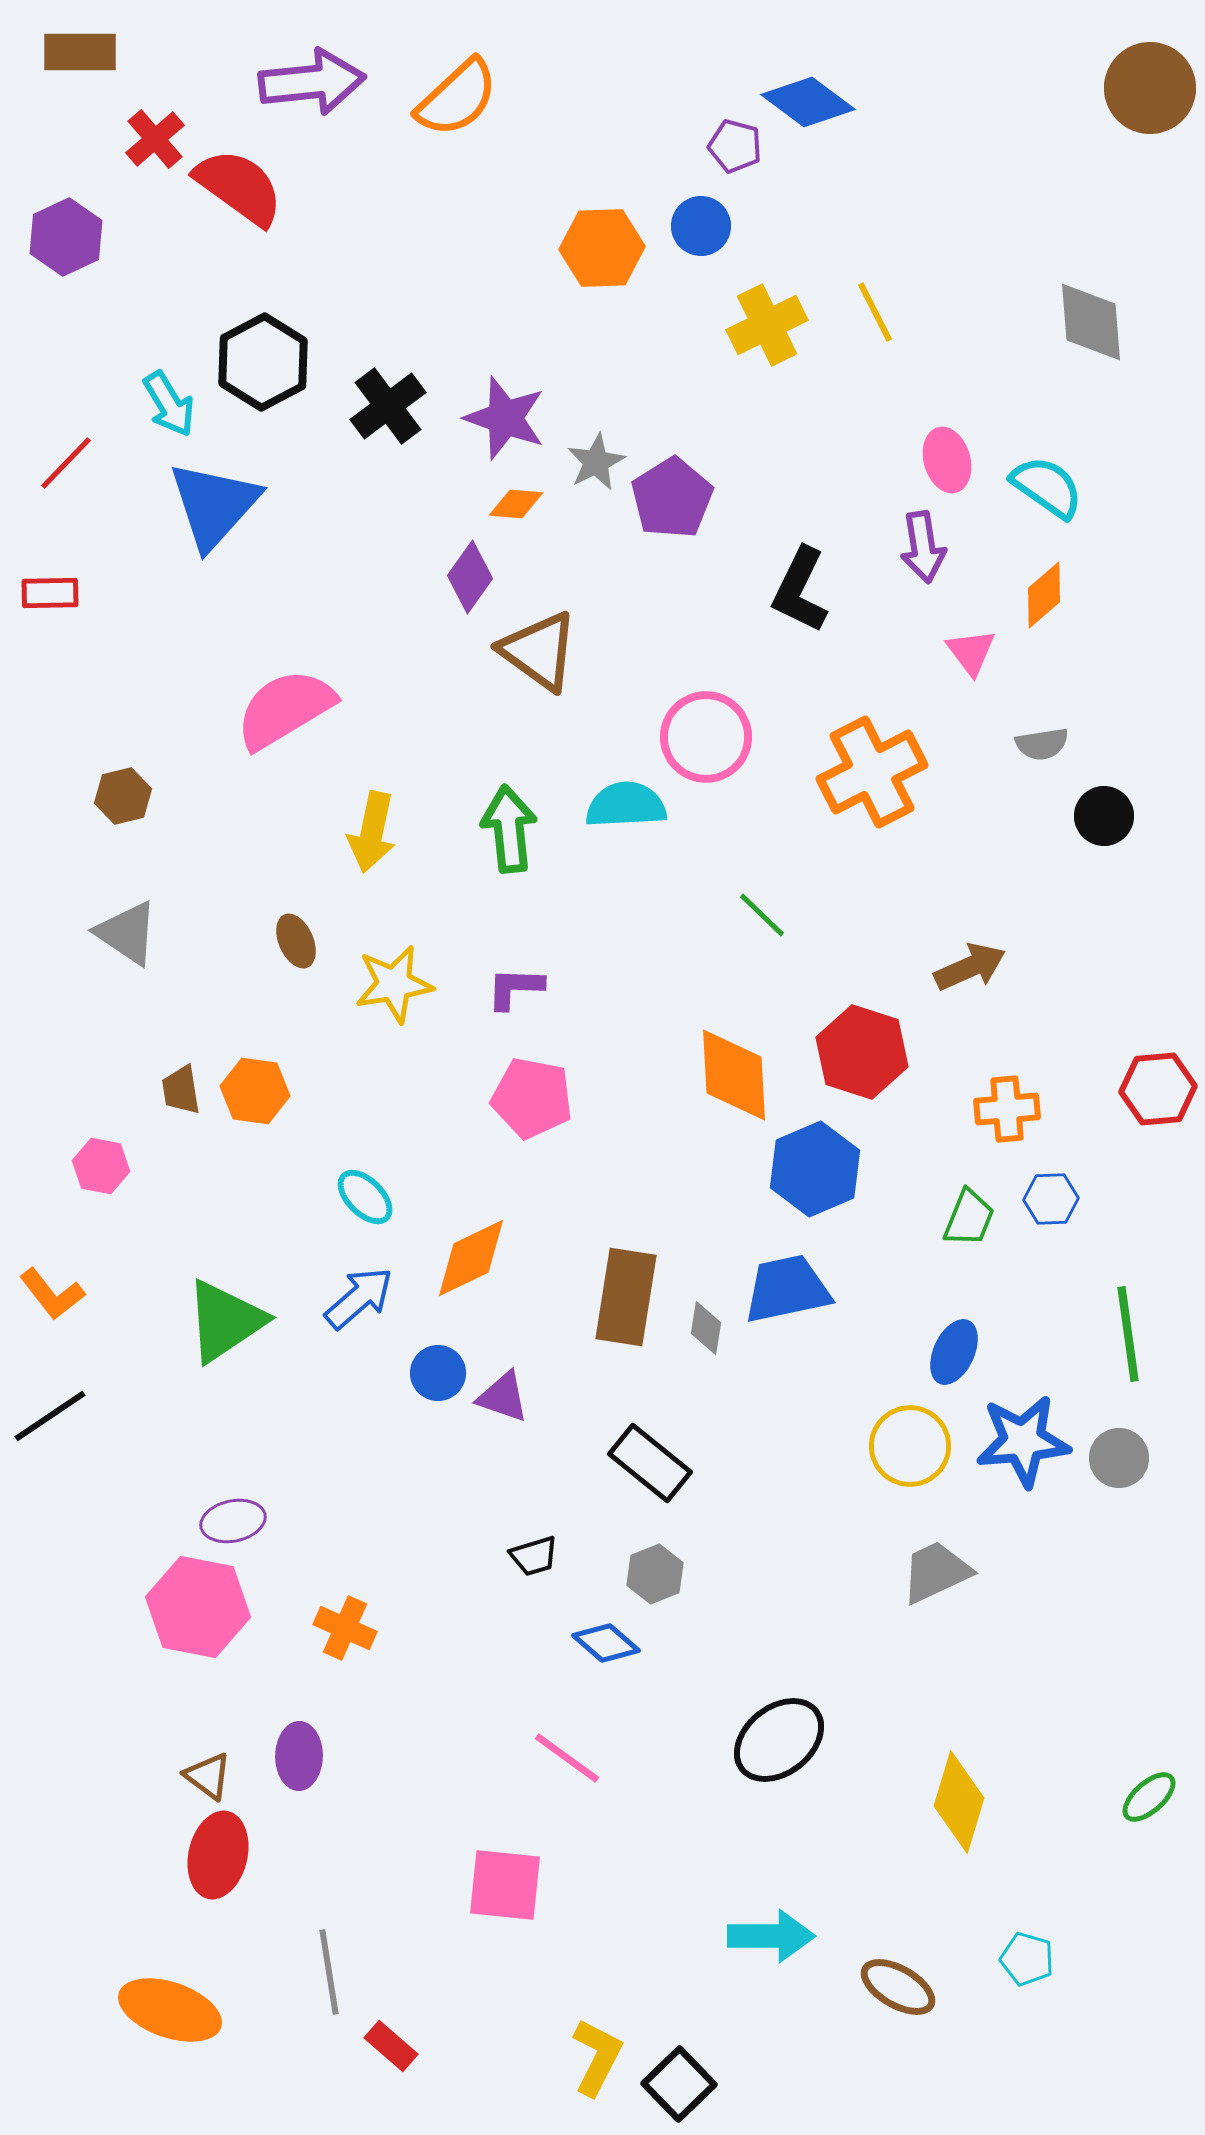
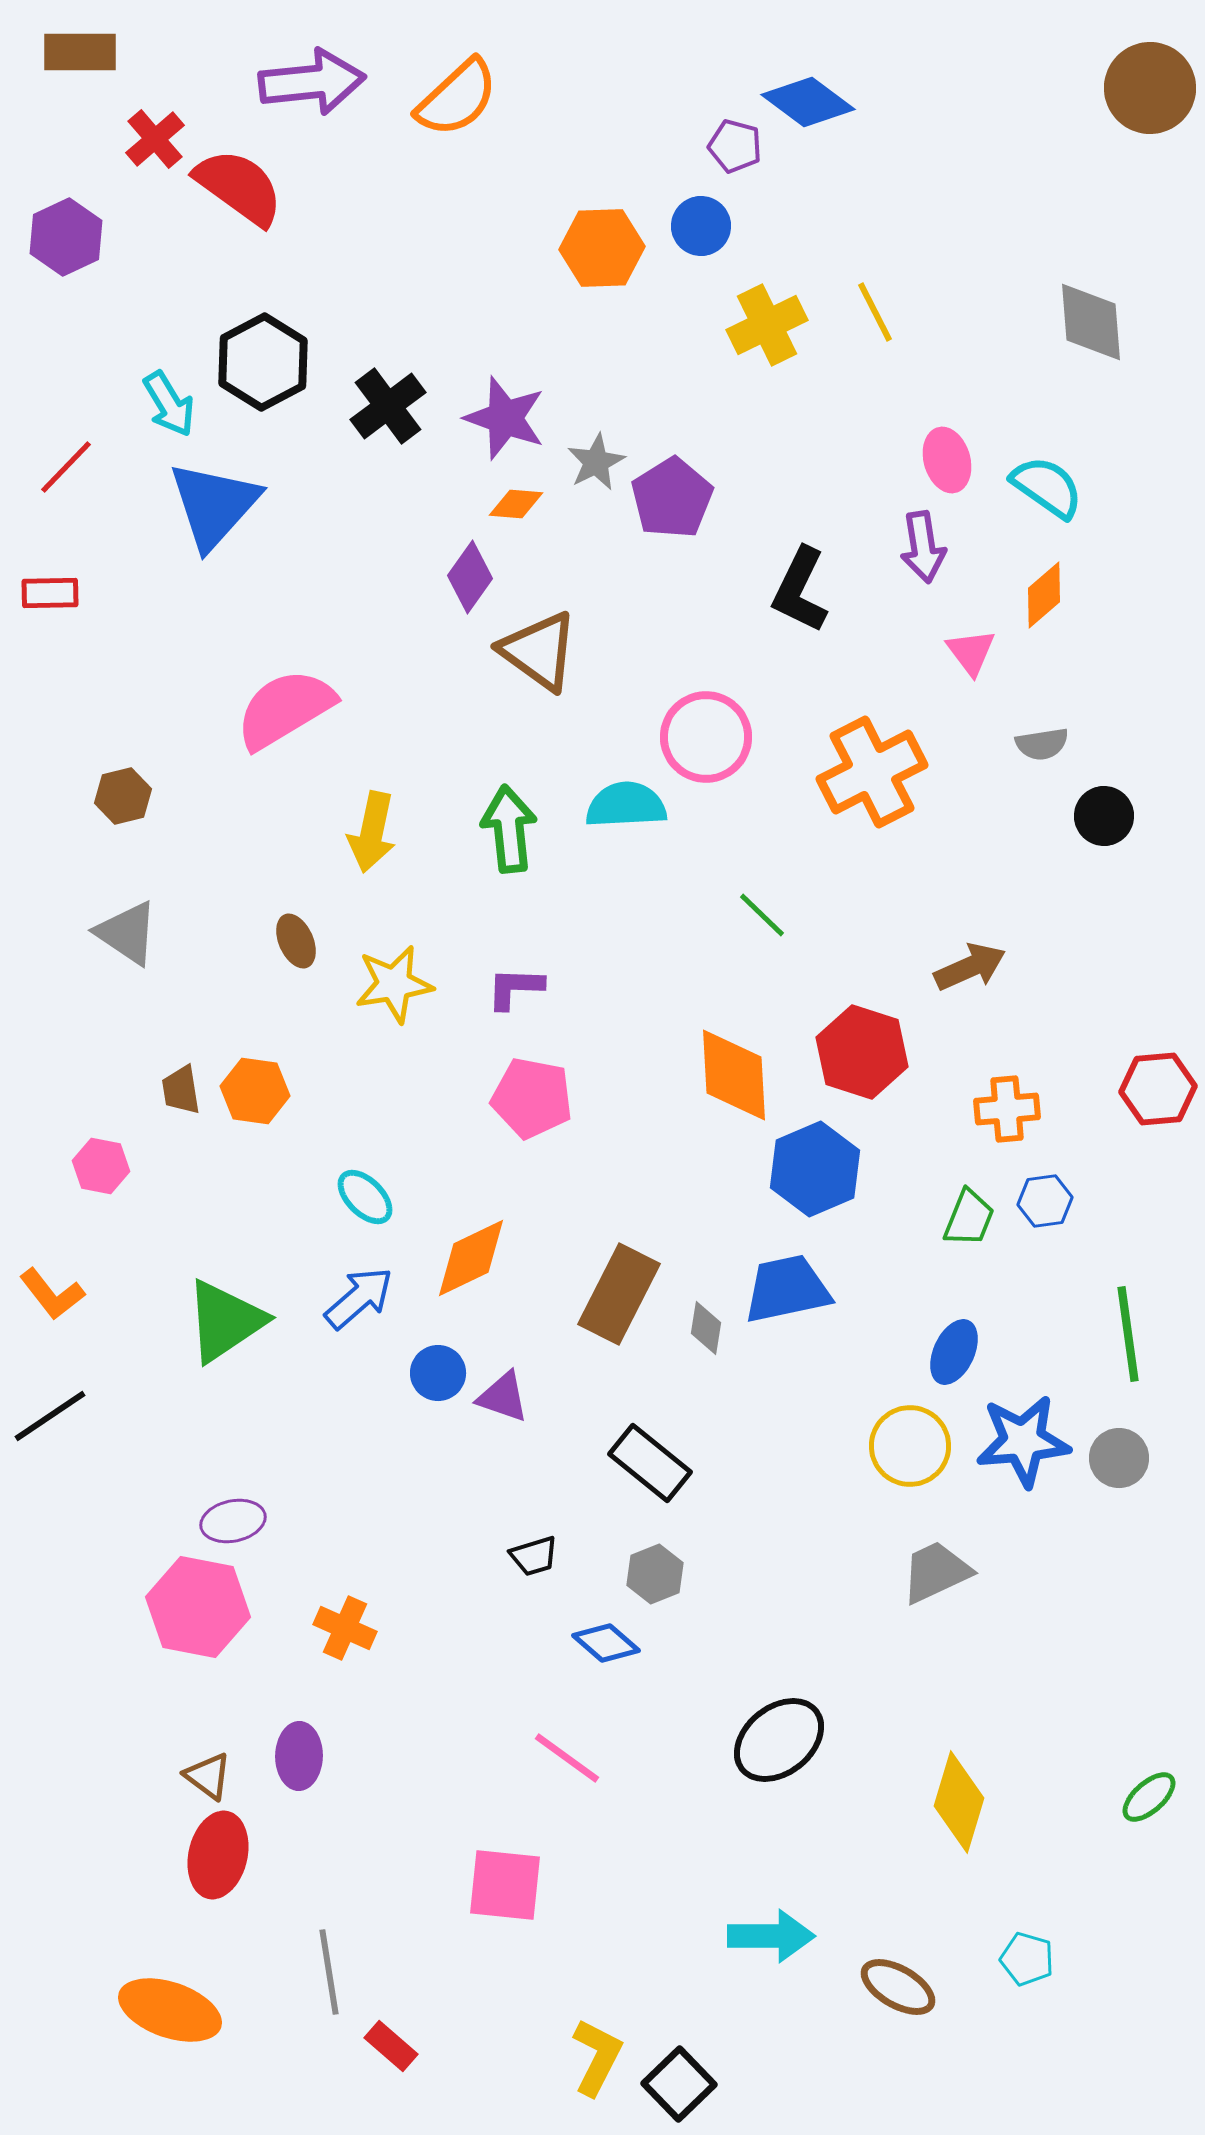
red line at (66, 463): moved 4 px down
blue hexagon at (1051, 1199): moved 6 px left, 2 px down; rotated 6 degrees counterclockwise
brown rectangle at (626, 1297): moved 7 px left, 3 px up; rotated 18 degrees clockwise
